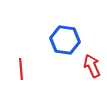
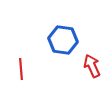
blue hexagon: moved 2 px left
